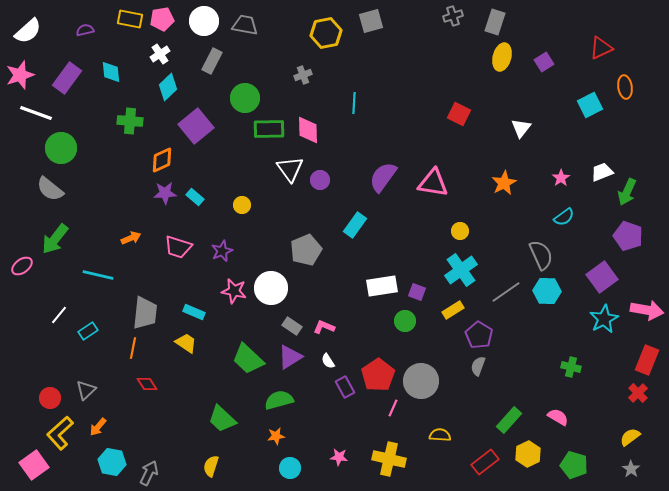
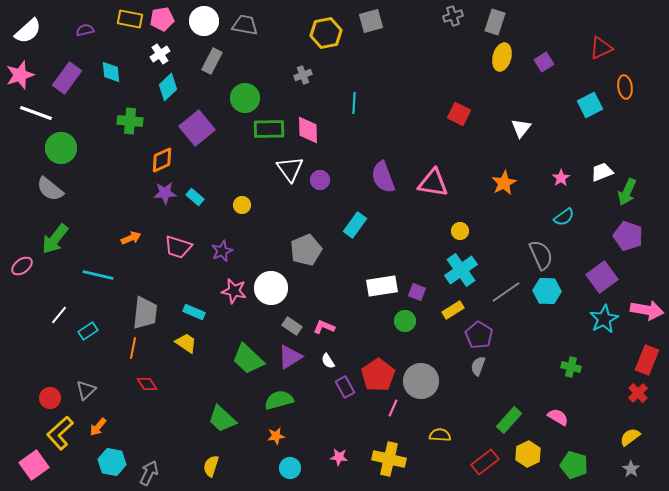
purple square at (196, 126): moved 1 px right, 2 px down
purple semicircle at (383, 177): rotated 56 degrees counterclockwise
